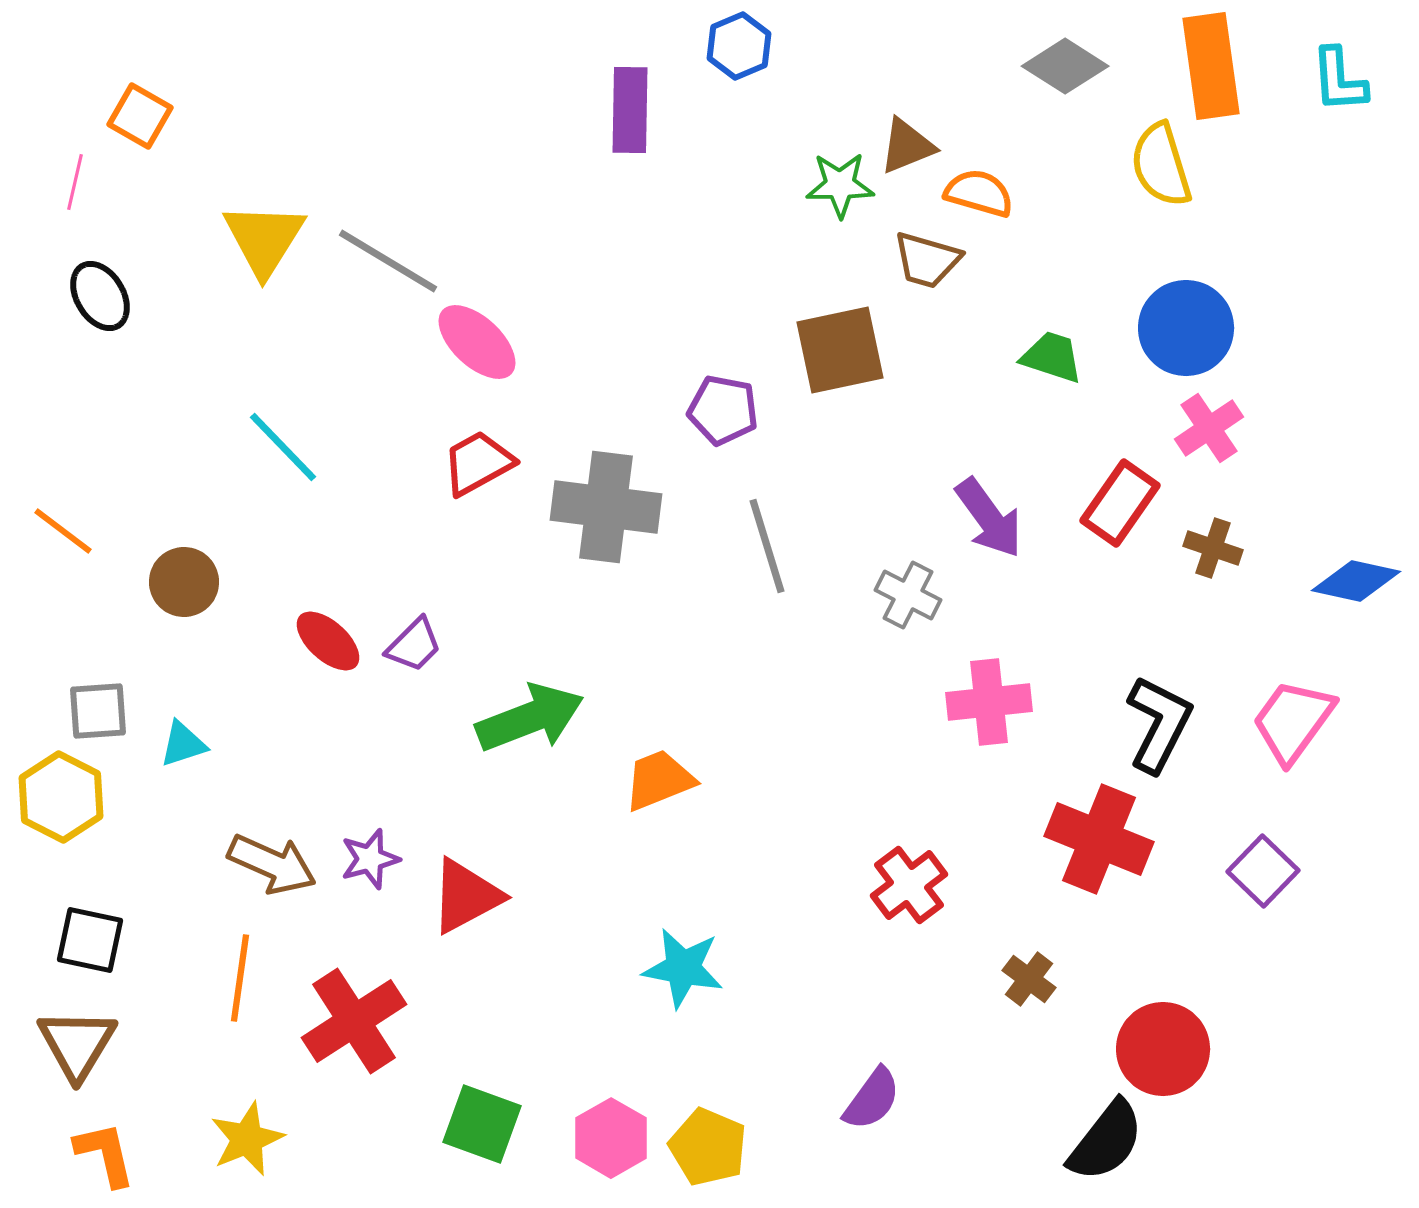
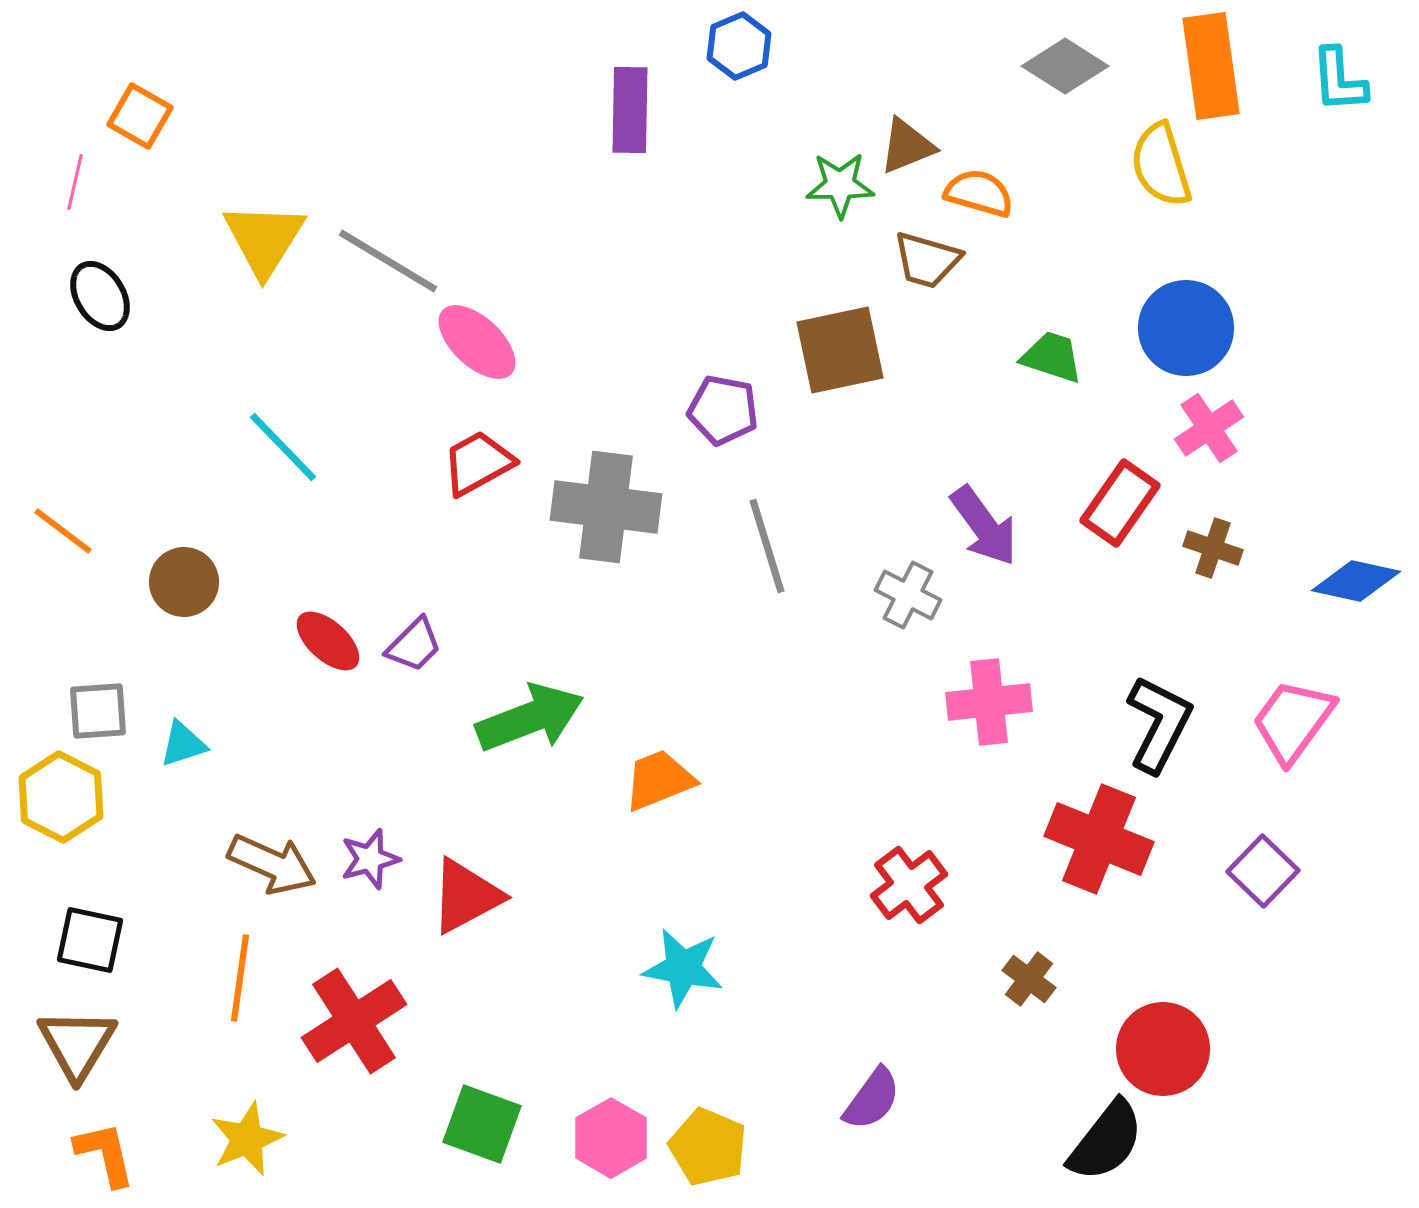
purple arrow at (989, 518): moved 5 px left, 8 px down
